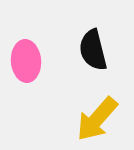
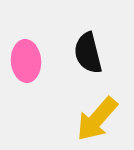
black semicircle: moved 5 px left, 3 px down
